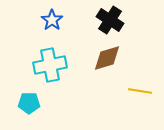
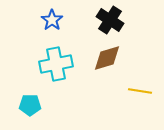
cyan cross: moved 6 px right, 1 px up
cyan pentagon: moved 1 px right, 2 px down
